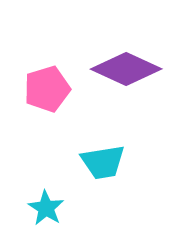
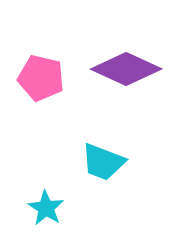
pink pentagon: moved 6 px left, 11 px up; rotated 30 degrees clockwise
cyan trapezoid: rotated 30 degrees clockwise
